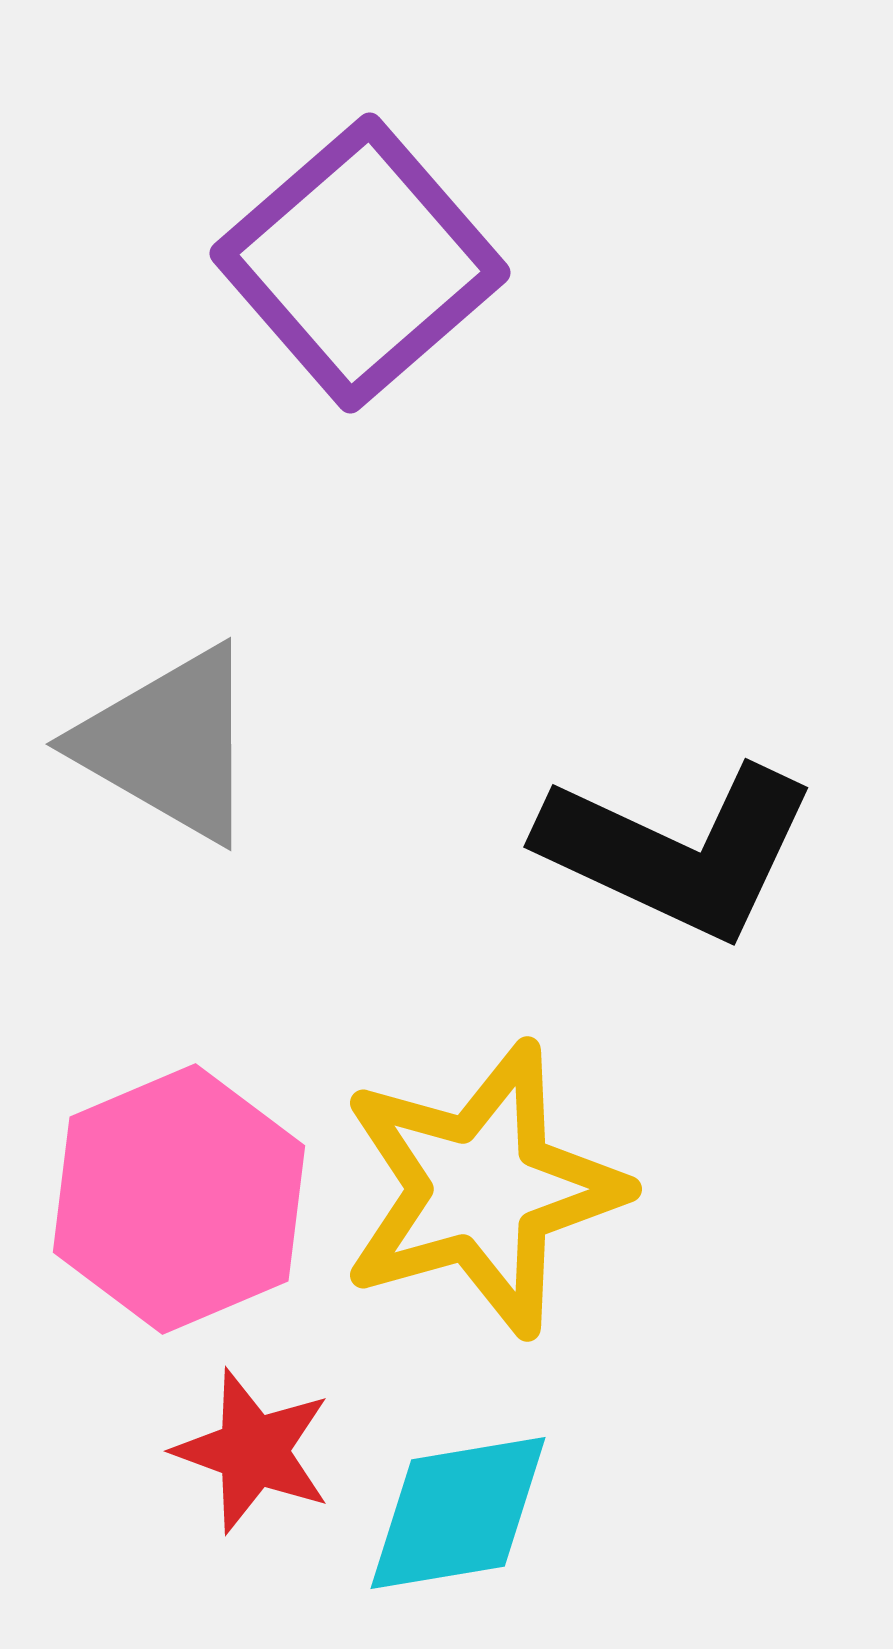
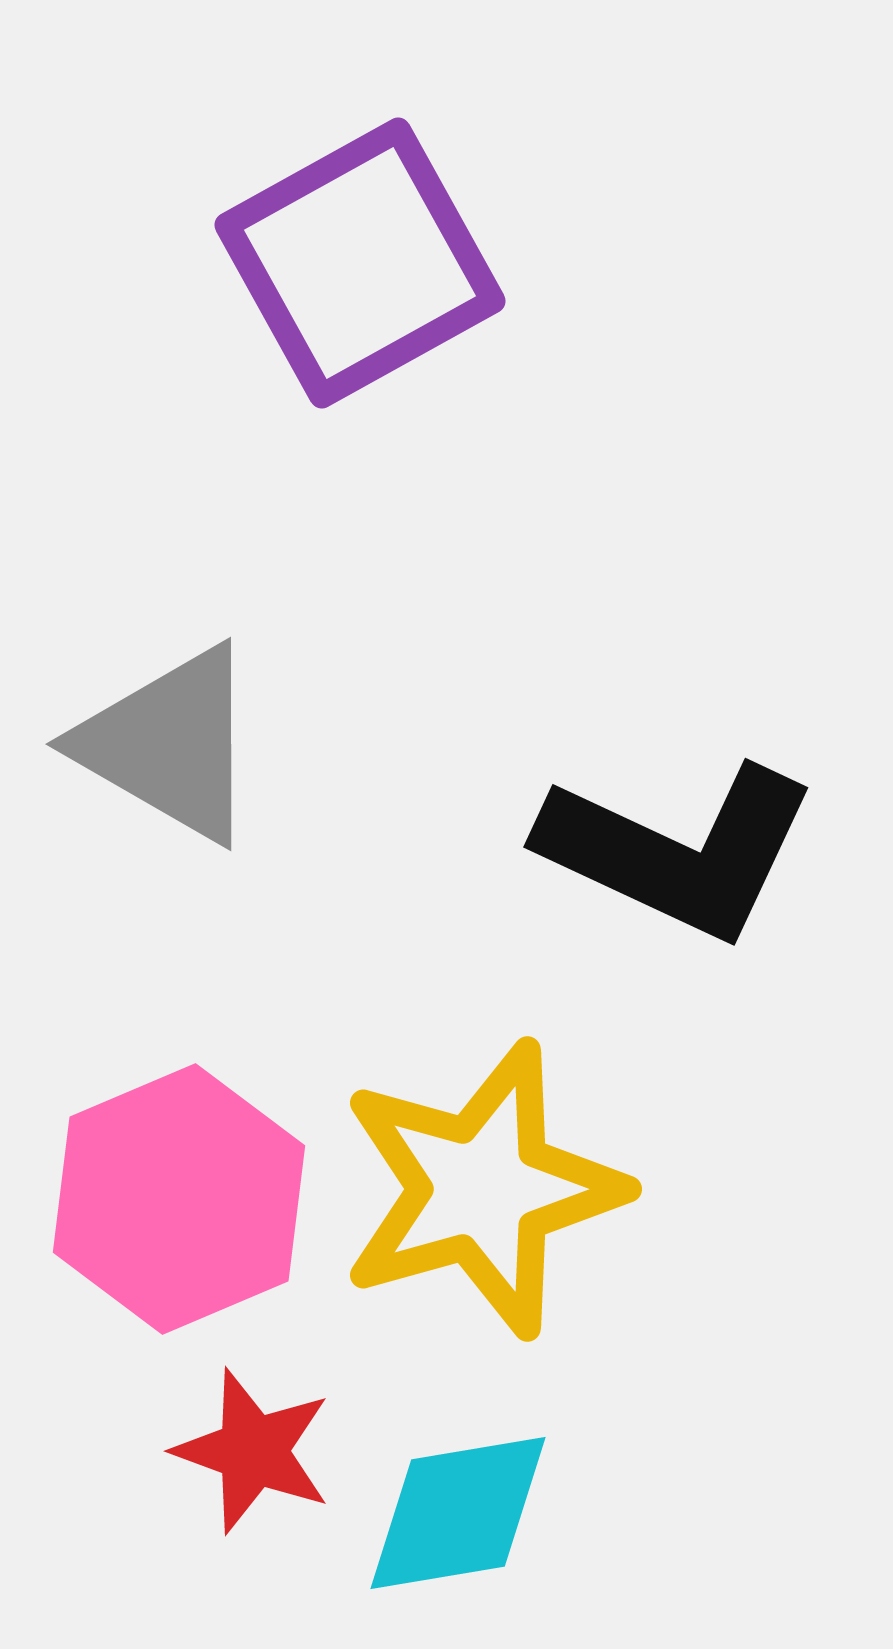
purple square: rotated 12 degrees clockwise
